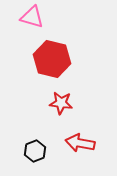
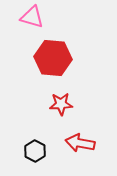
red hexagon: moved 1 px right, 1 px up; rotated 9 degrees counterclockwise
red star: moved 1 px down; rotated 10 degrees counterclockwise
black hexagon: rotated 10 degrees counterclockwise
